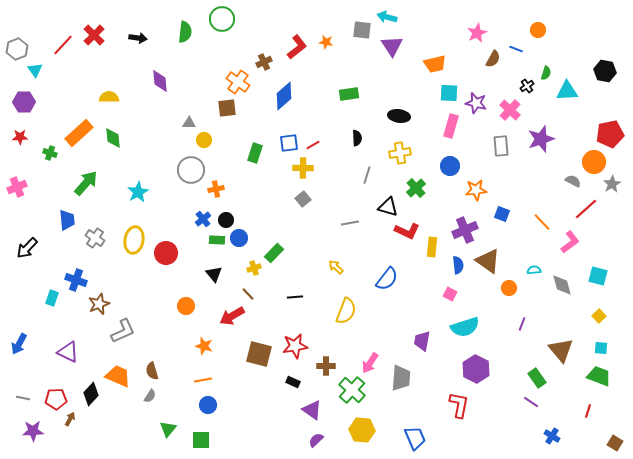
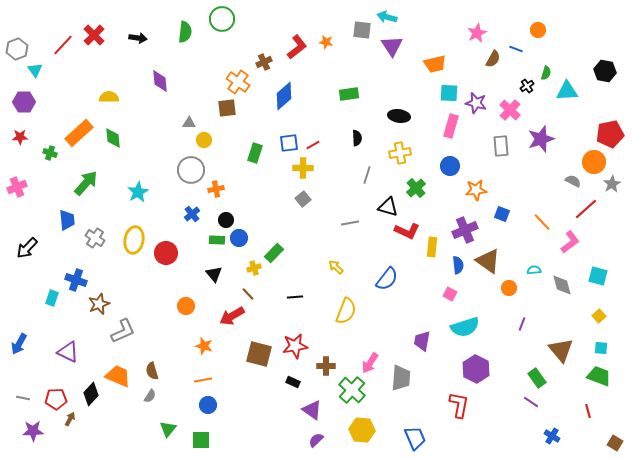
blue cross at (203, 219): moved 11 px left, 5 px up
red line at (588, 411): rotated 32 degrees counterclockwise
